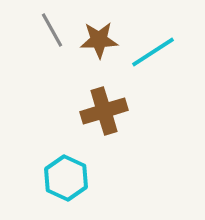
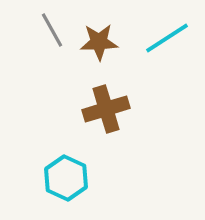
brown star: moved 2 px down
cyan line: moved 14 px right, 14 px up
brown cross: moved 2 px right, 2 px up
